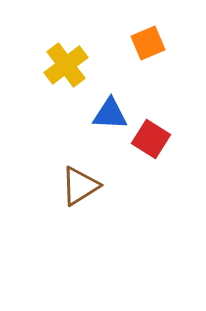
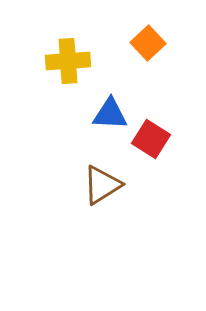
orange square: rotated 20 degrees counterclockwise
yellow cross: moved 2 px right, 4 px up; rotated 33 degrees clockwise
brown triangle: moved 22 px right, 1 px up
